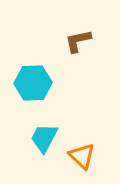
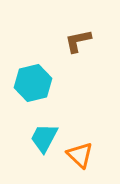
cyan hexagon: rotated 12 degrees counterclockwise
orange triangle: moved 2 px left, 1 px up
